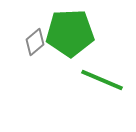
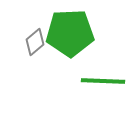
green line: moved 1 px right, 1 px down; rotated 21 degrees counterclockwise
